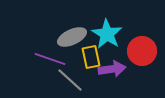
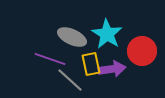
gray ellipse: rotated 48 degrees clockwise
yellow rectangle: moved 7 px down
